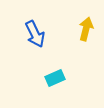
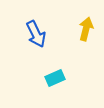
blue arrow: moved 1 px right
